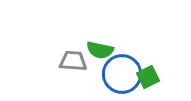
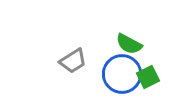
green semicircle: moved 29 px right, 6 px up; rotated 16 degrees clockwise
gray trapezoid: rotated 144 degrees clockwise
